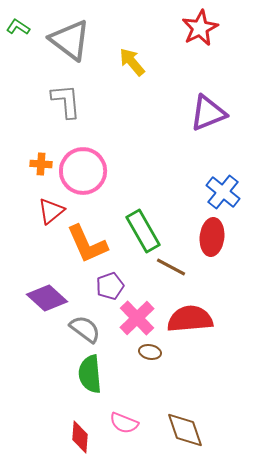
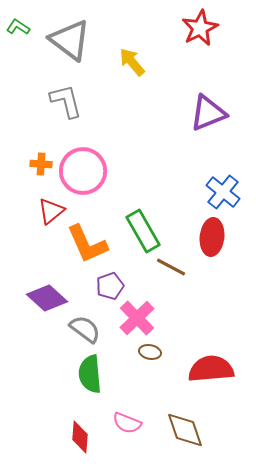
gray L-shape: rotated 9 degrees counterclockwise
red semicircle: moved 21 px right, 50 px down
pink semicircle: moved 3 px right
